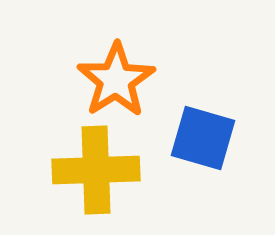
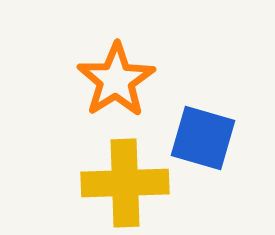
yellow cross: moved 29 px right, 13 px down
